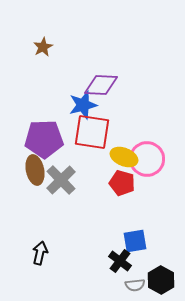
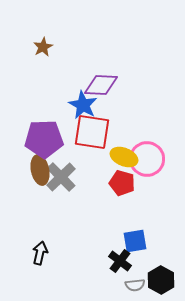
blue star: rotated 28 degrees counterclockwise
brown ellipse: moved 5 px right
gray cross: moved 3 px up
